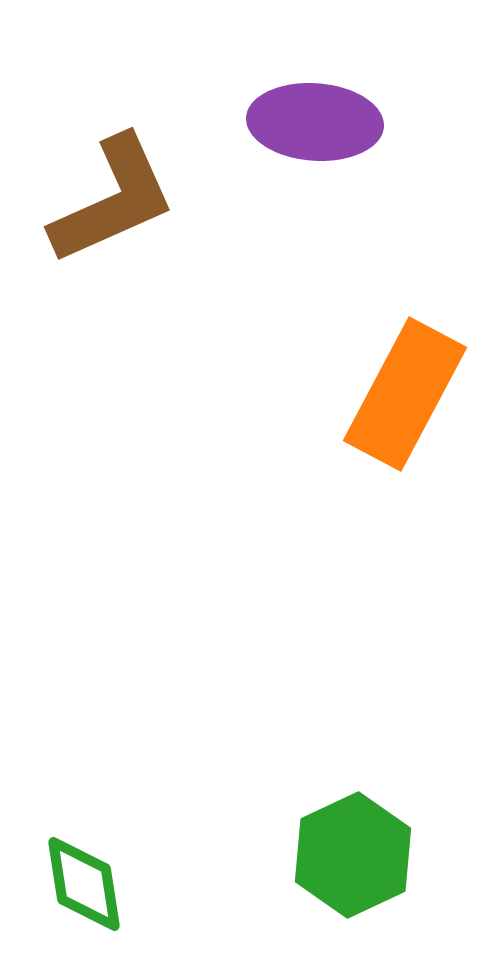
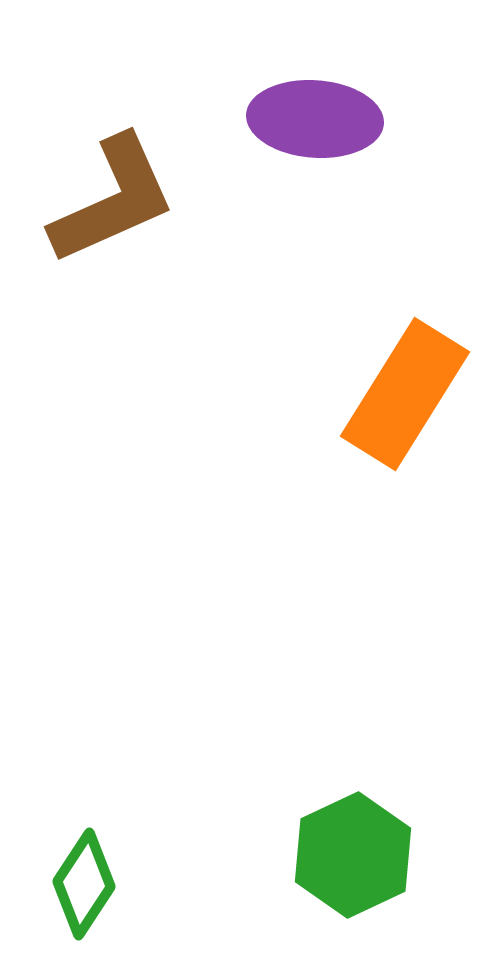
purple ellipse: moved 3 px up
orange rectangle: rotated 4 degrees clockwise
green diamond: rotated 42 degrees clockwise
